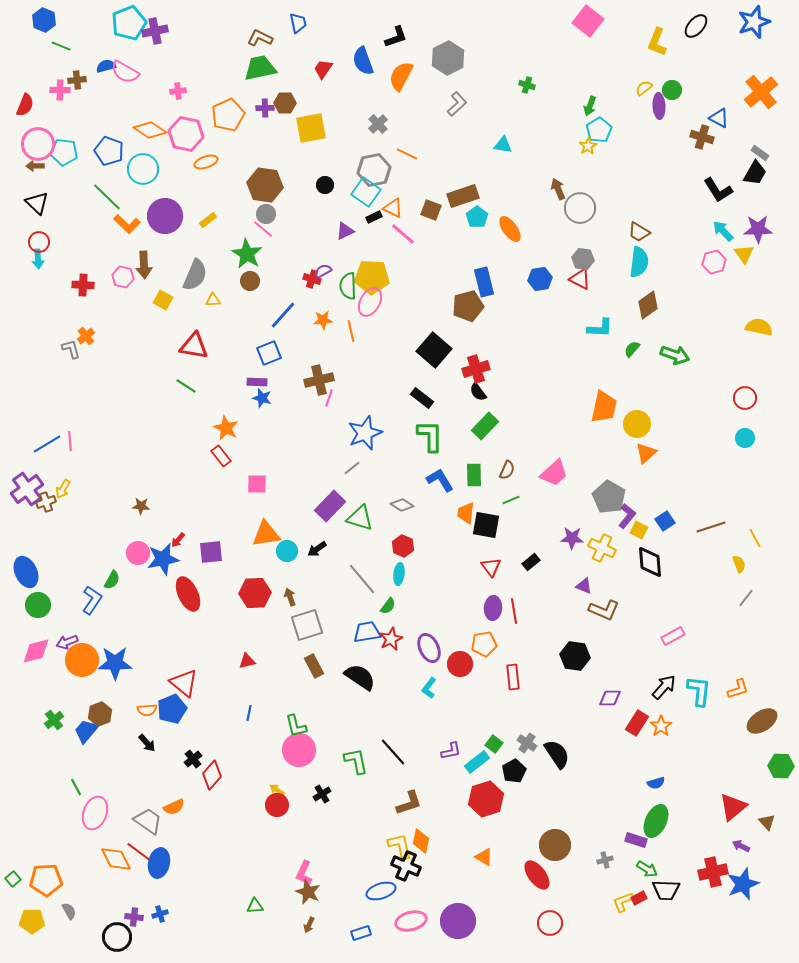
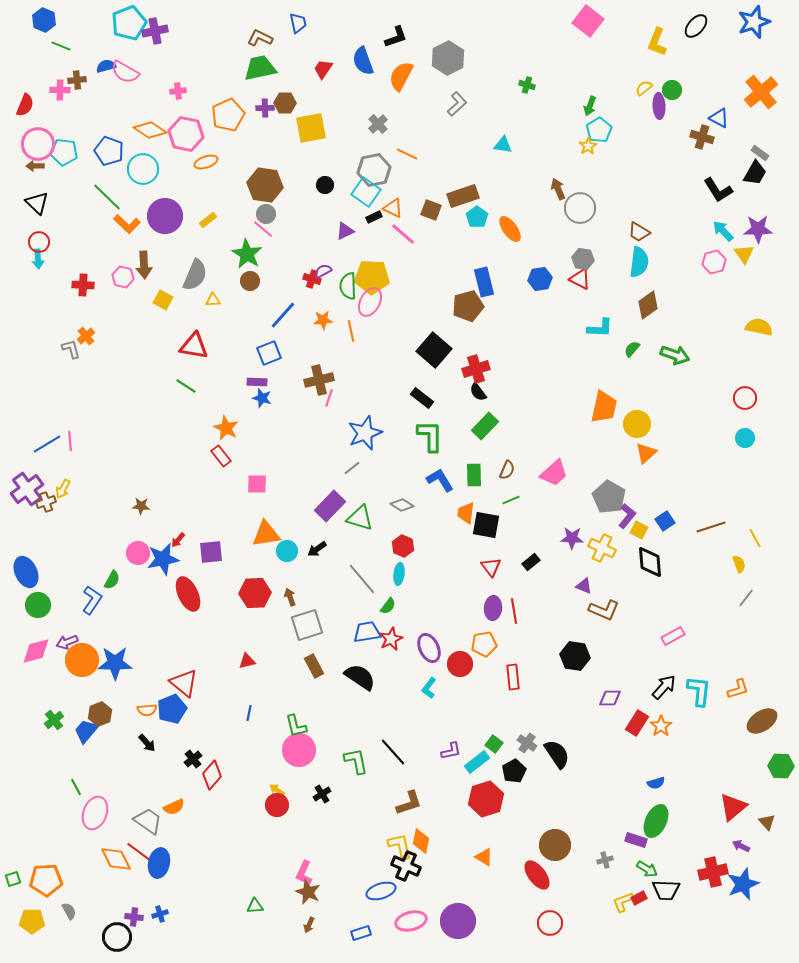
green square at (13, 879): rotated 21 degrees clockwise
